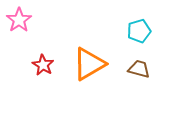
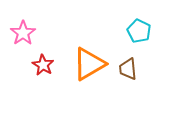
pink star: moved 4 px right, 13 px down
cyan pentagon: rotated 30 degrees counterclockwise
brown trapezoid: moved 11 px left; rotated 110 degrees counterclockwise
